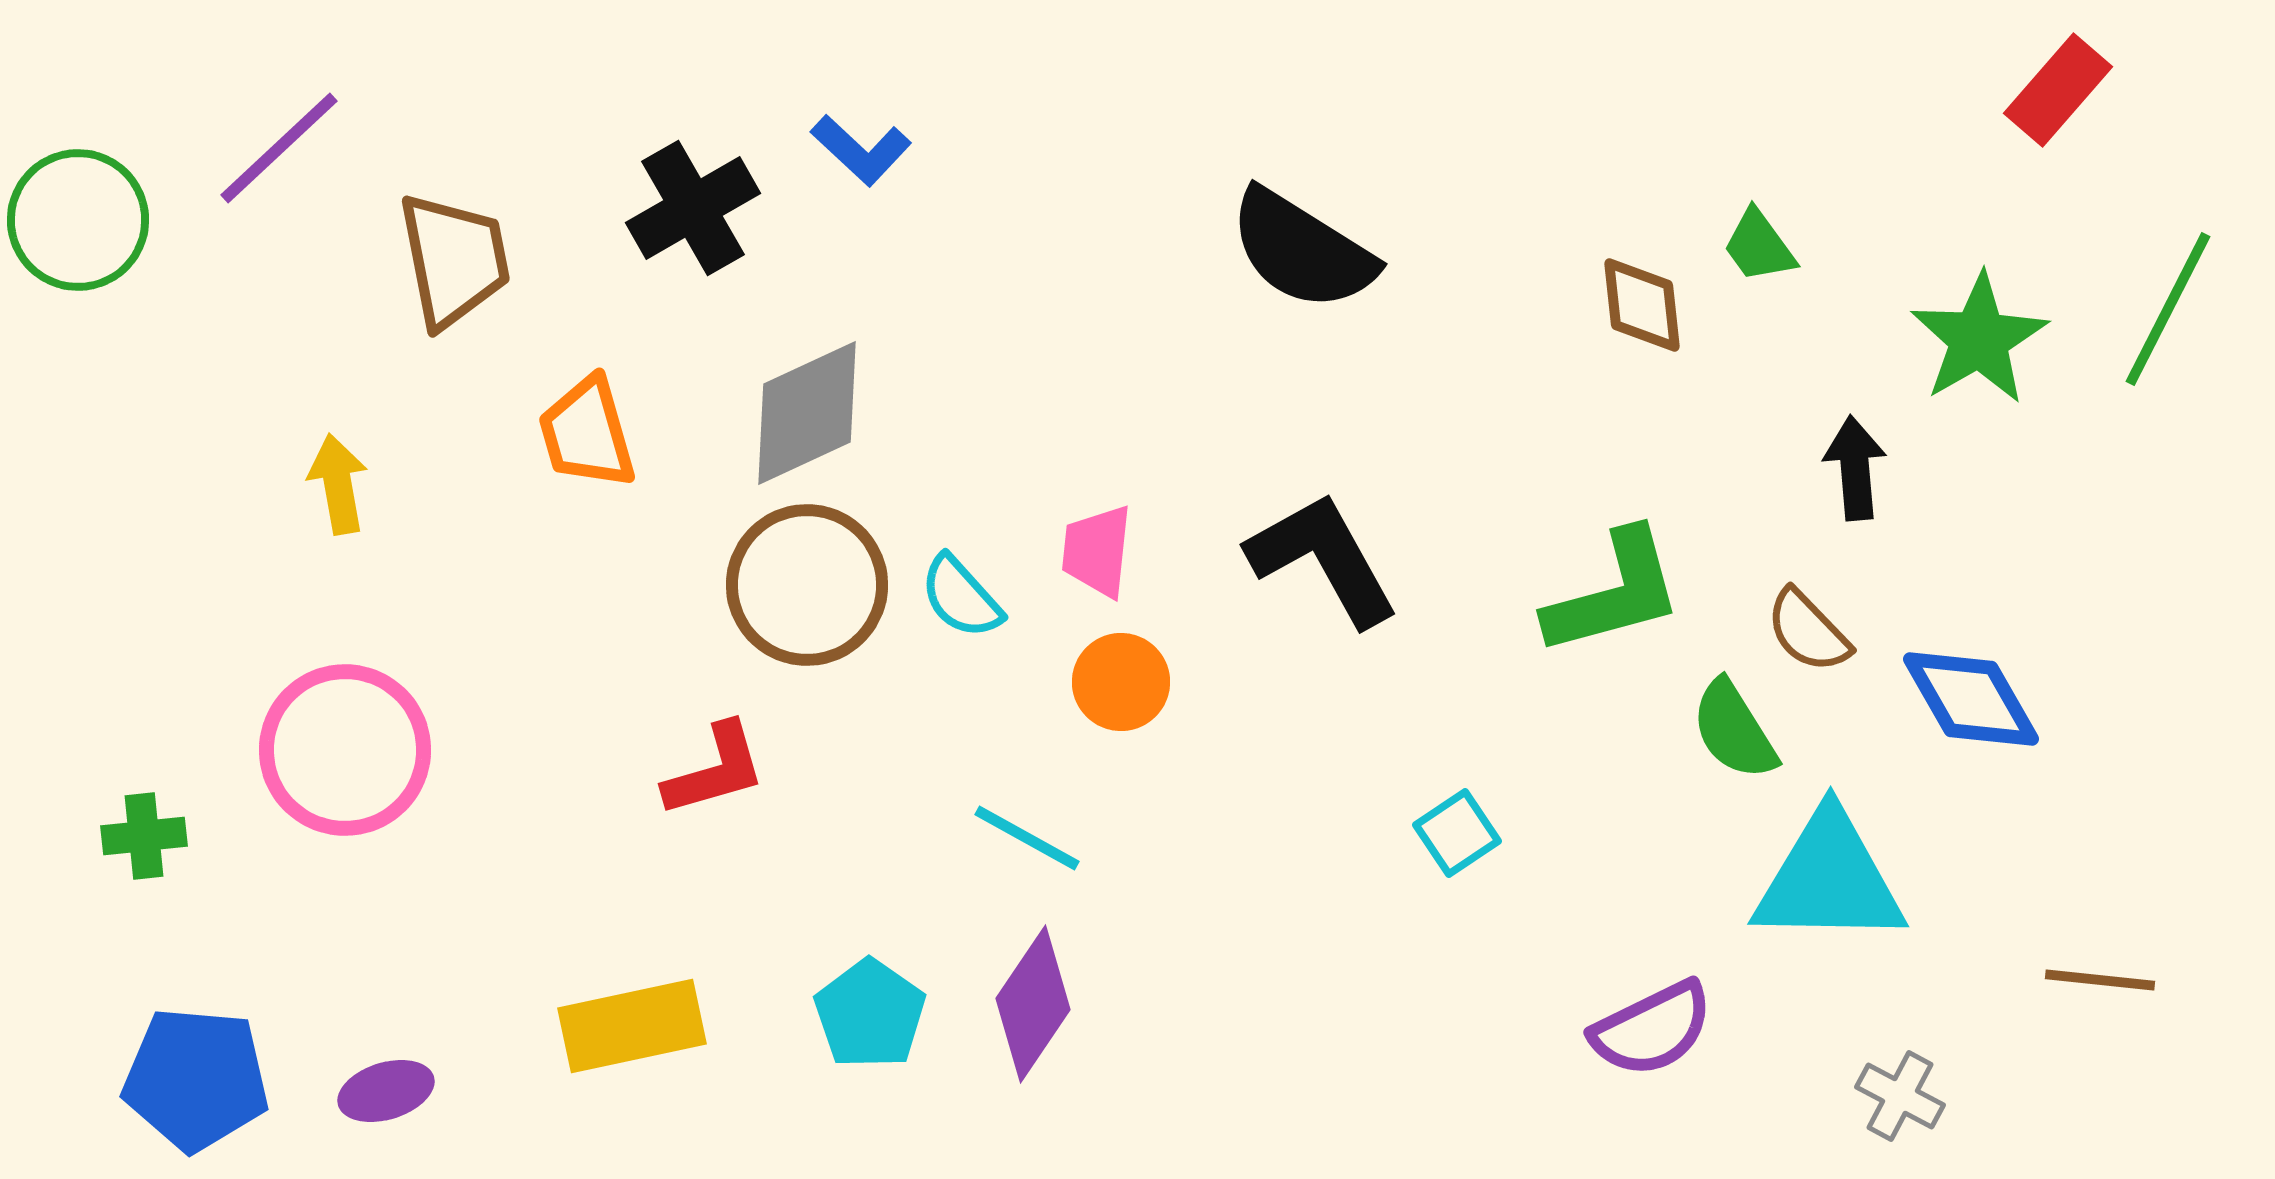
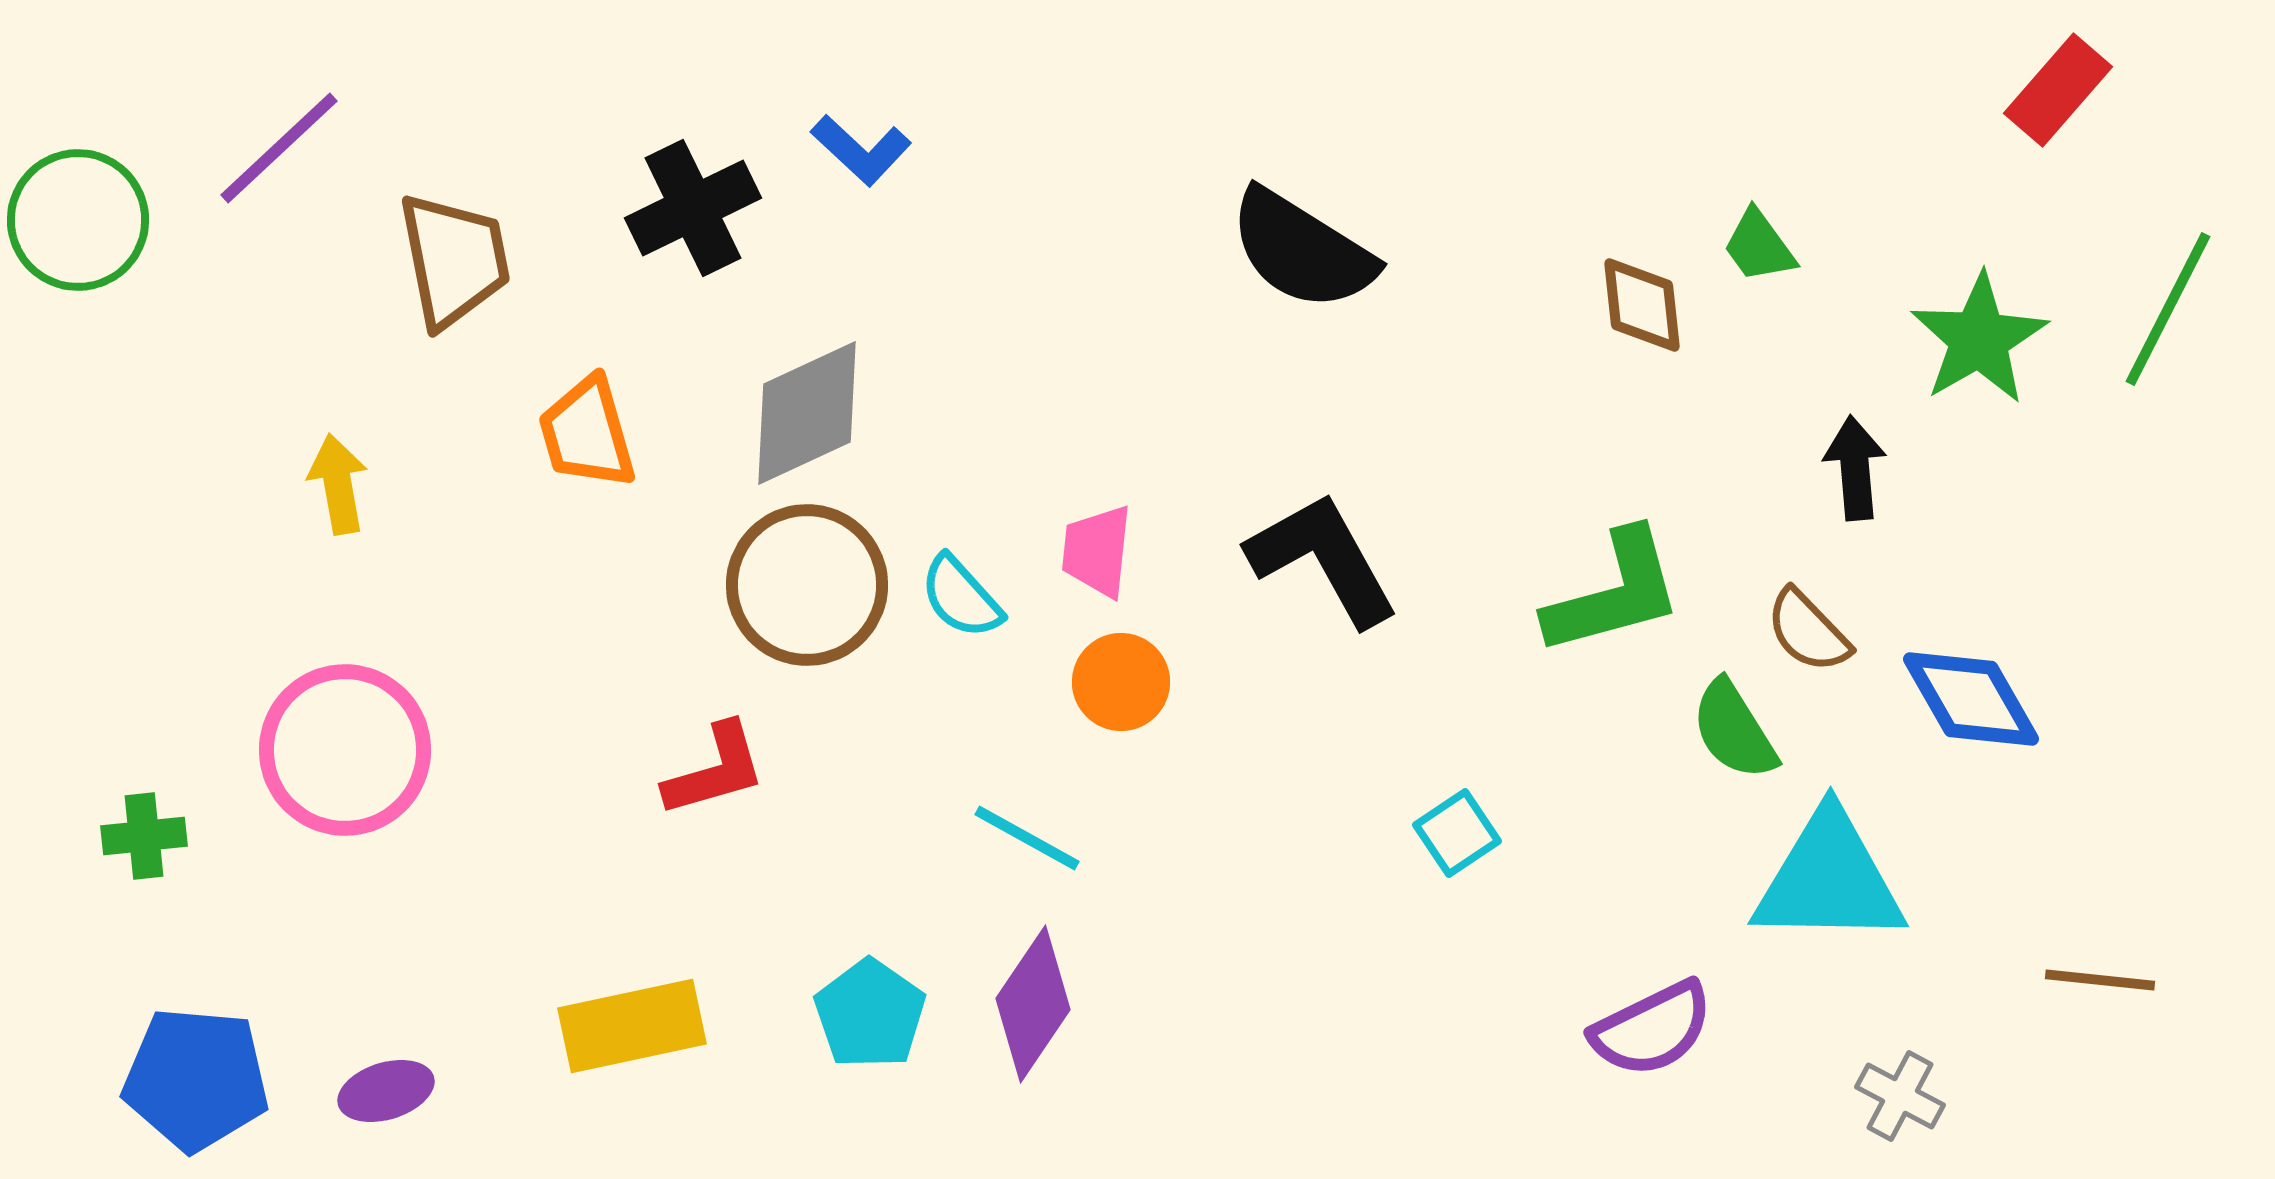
black cross: rotated 4 degrees clockwise
